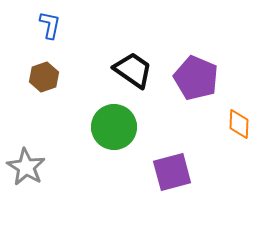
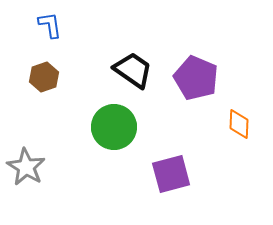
blue L-shape: rotated 20 degrees counterclockwise
purple square: moved 1 px left, 2 px down
